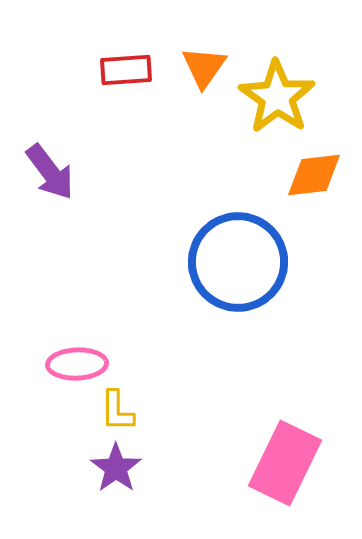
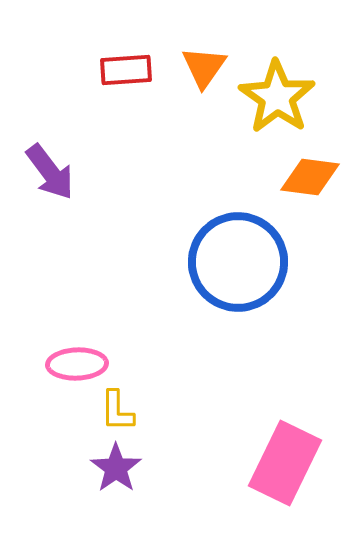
orange diamond: moved 4 px left, 2 px down; rotated 14 degrees clockwise
